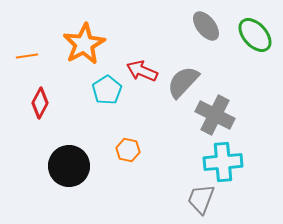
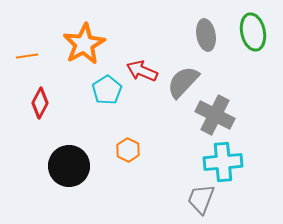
gray ellipse: moved 9 px down; rotated 28 degrees clockwise
green ellipse: moved 2 px left, 3 px up; rotated 30 degrees clockwise
orange hexagon: rotated 15 degrees clockwise
